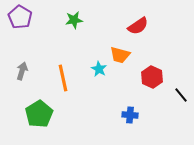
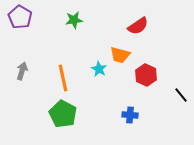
red hexagon: moved 6 px left, 2 px up
green pentagon: moved 24 px right; rotated 12 degrees counterclockwise
